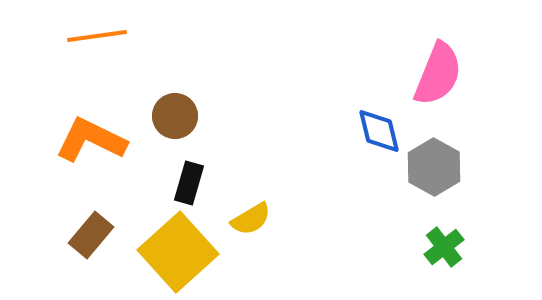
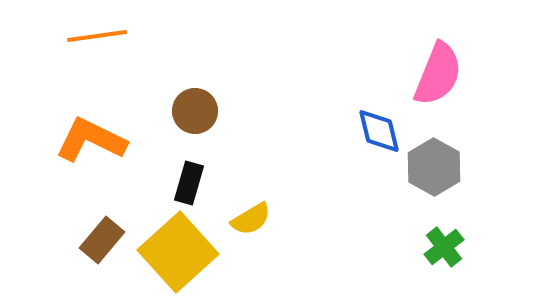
brown circle: moved 20 px right, 5 px up
brown rectangle: moved 11 px right, 5 px down
